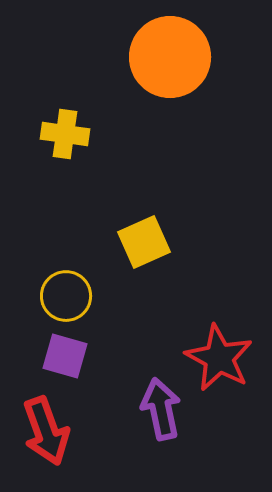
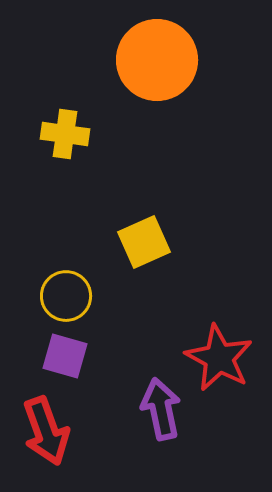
orange circle: moved 13 px left, 3 px down
